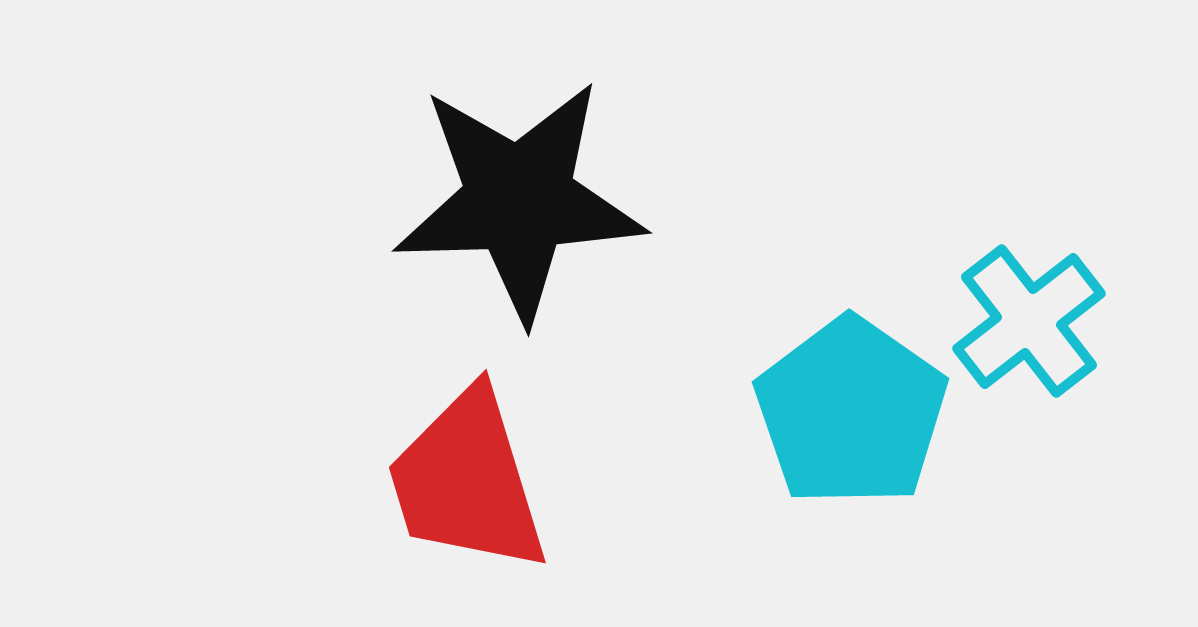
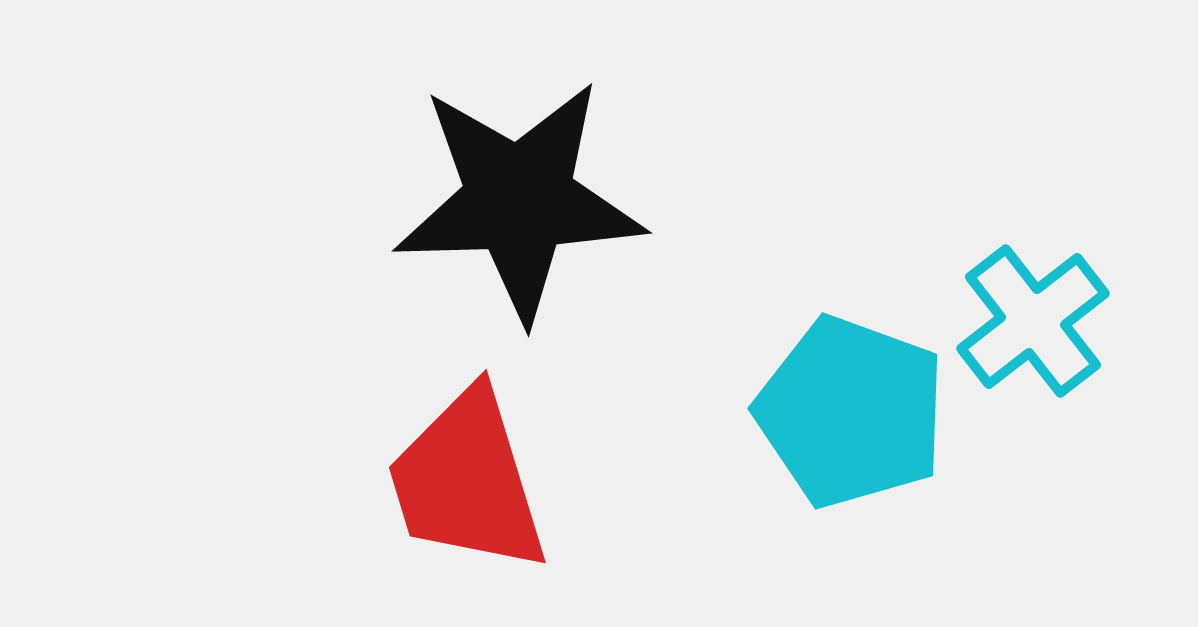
cyan cross: moved 4 px right
cyan pentagon: rotated 15 degrees counterclockwise
